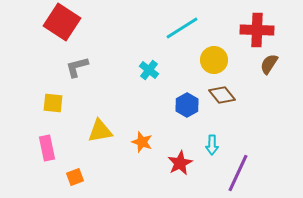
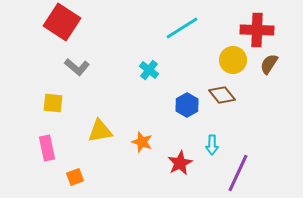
yellow circle: moved 19 px right
gray L-shape: rotated 125 degrees counterclockwise
